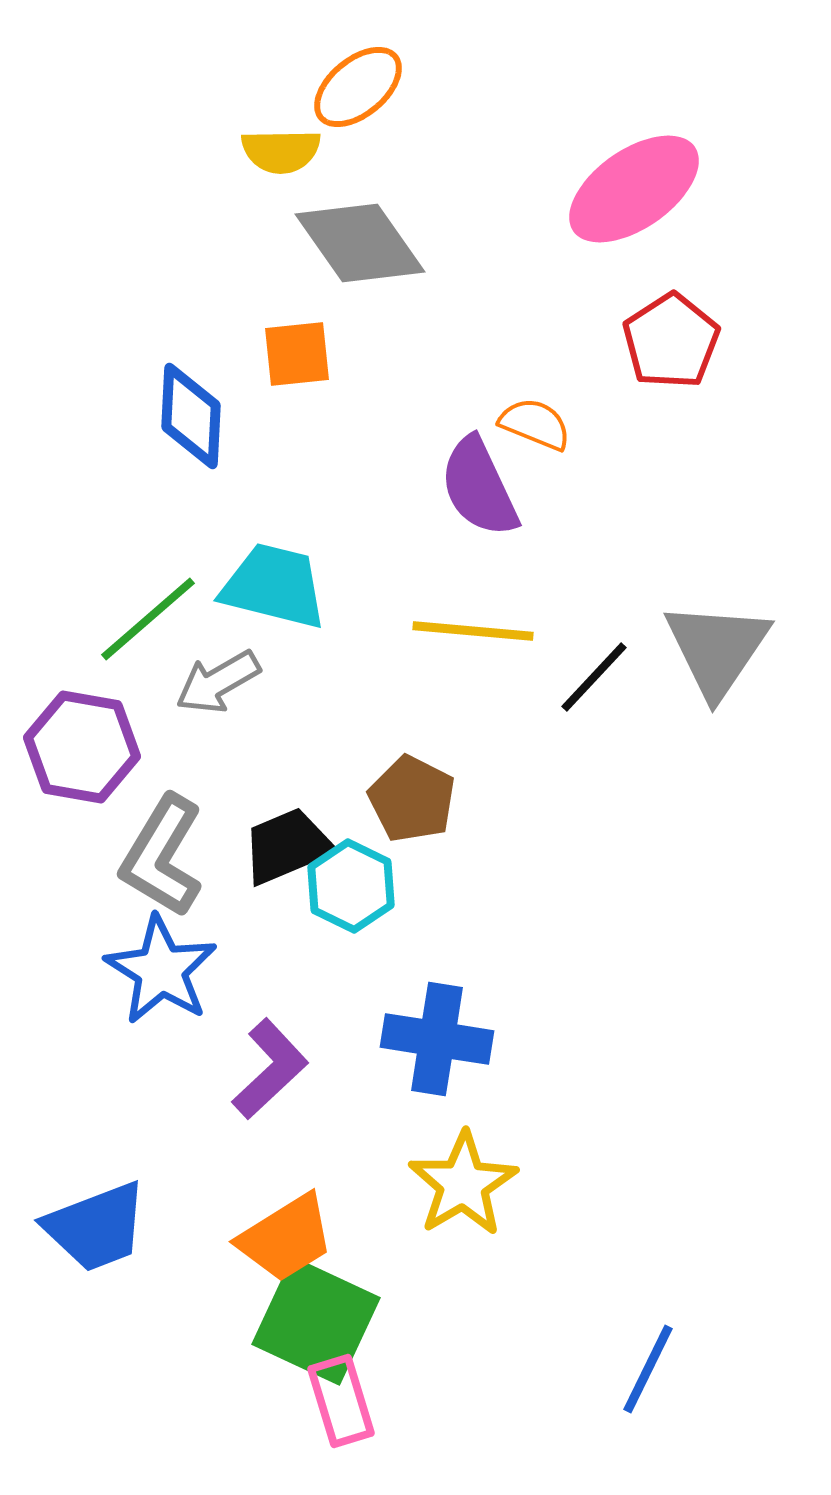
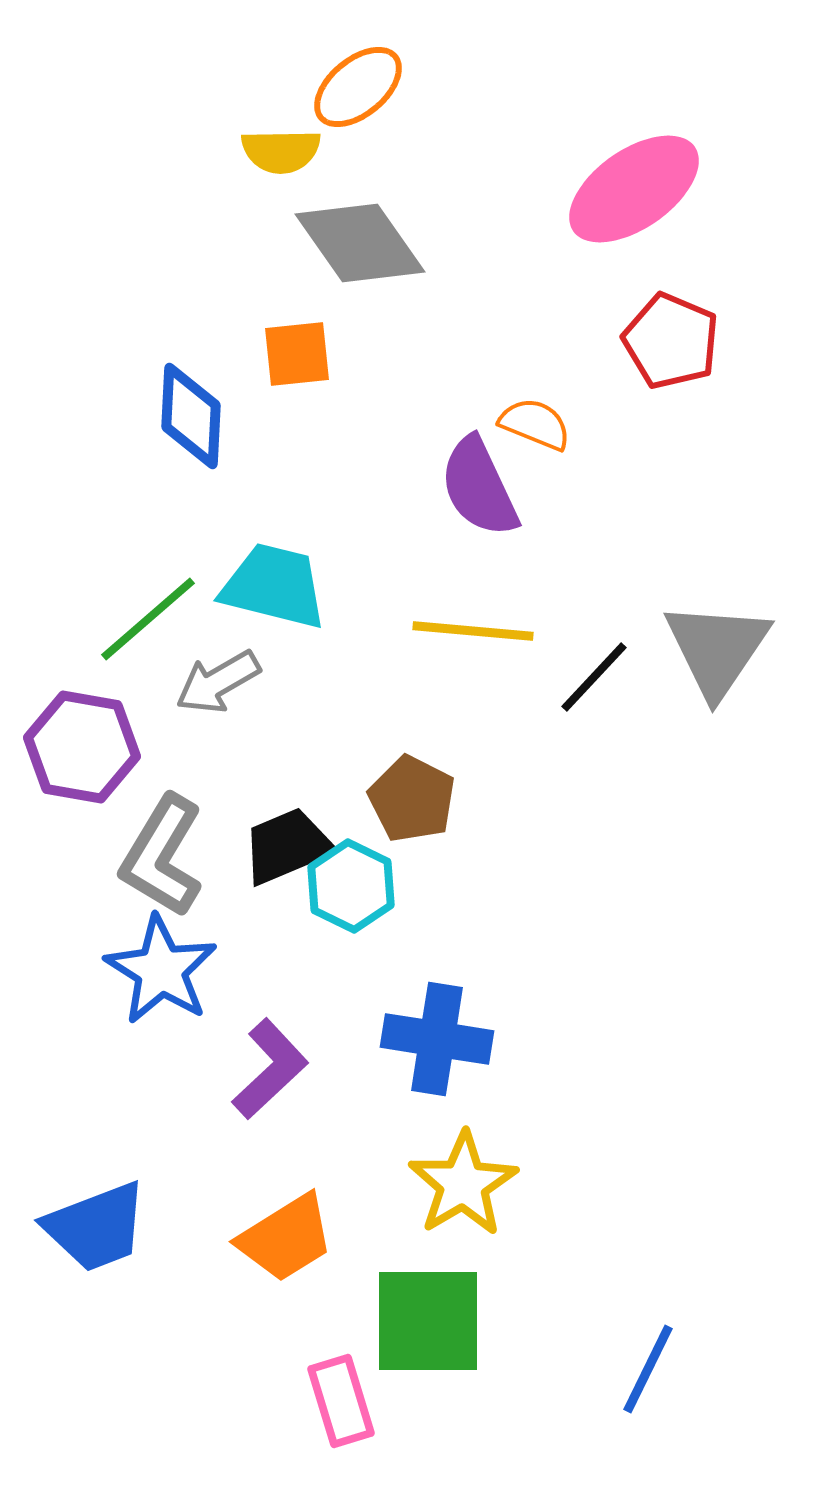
red pentagon: rotated 16 degrees counterclockwise
green square: moved 112 px right; rotated 25 degrees counterclockwise
